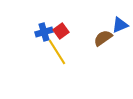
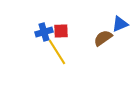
blue triangle: moved 1 px up
red square: rotated 35 degrees clockwise
